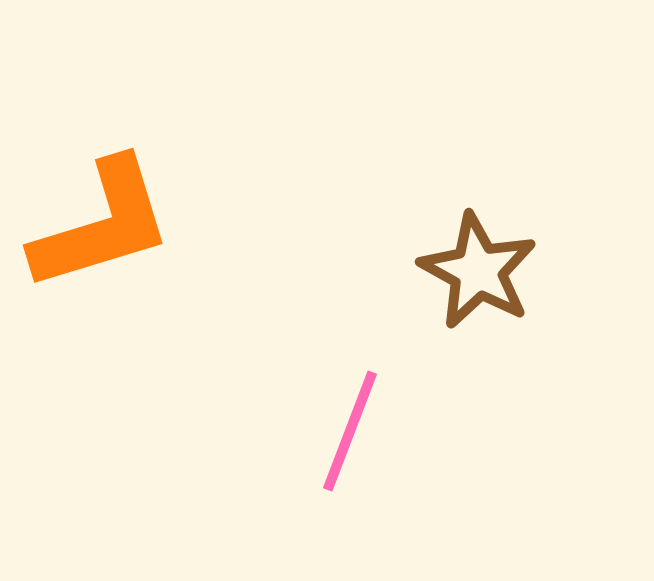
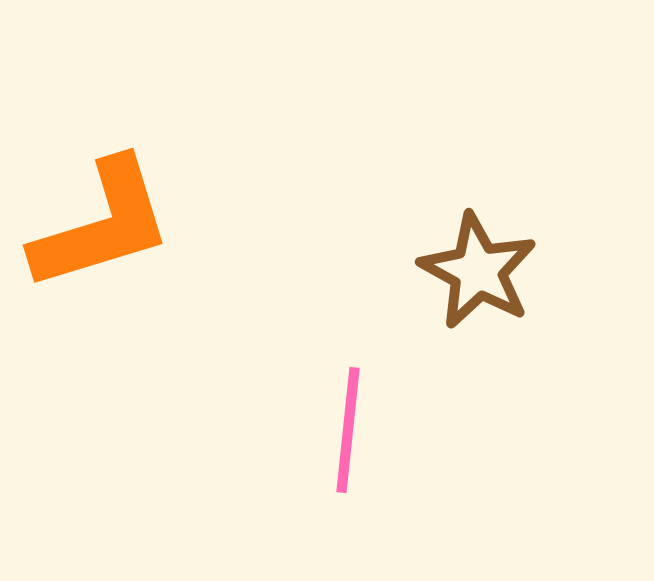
pink line: moved 2 px left, 1 px up; rotated 15 degrees counterclockwise
